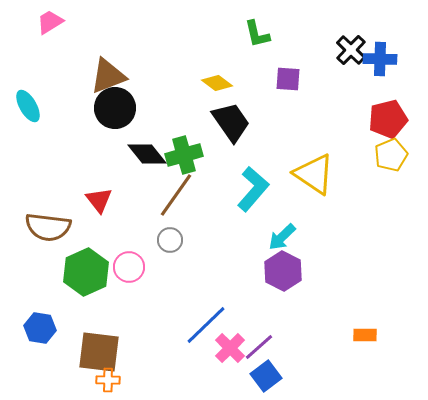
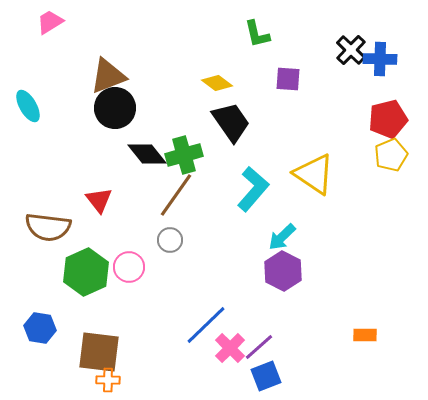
blue square: rotated 16 degrees clockwise
